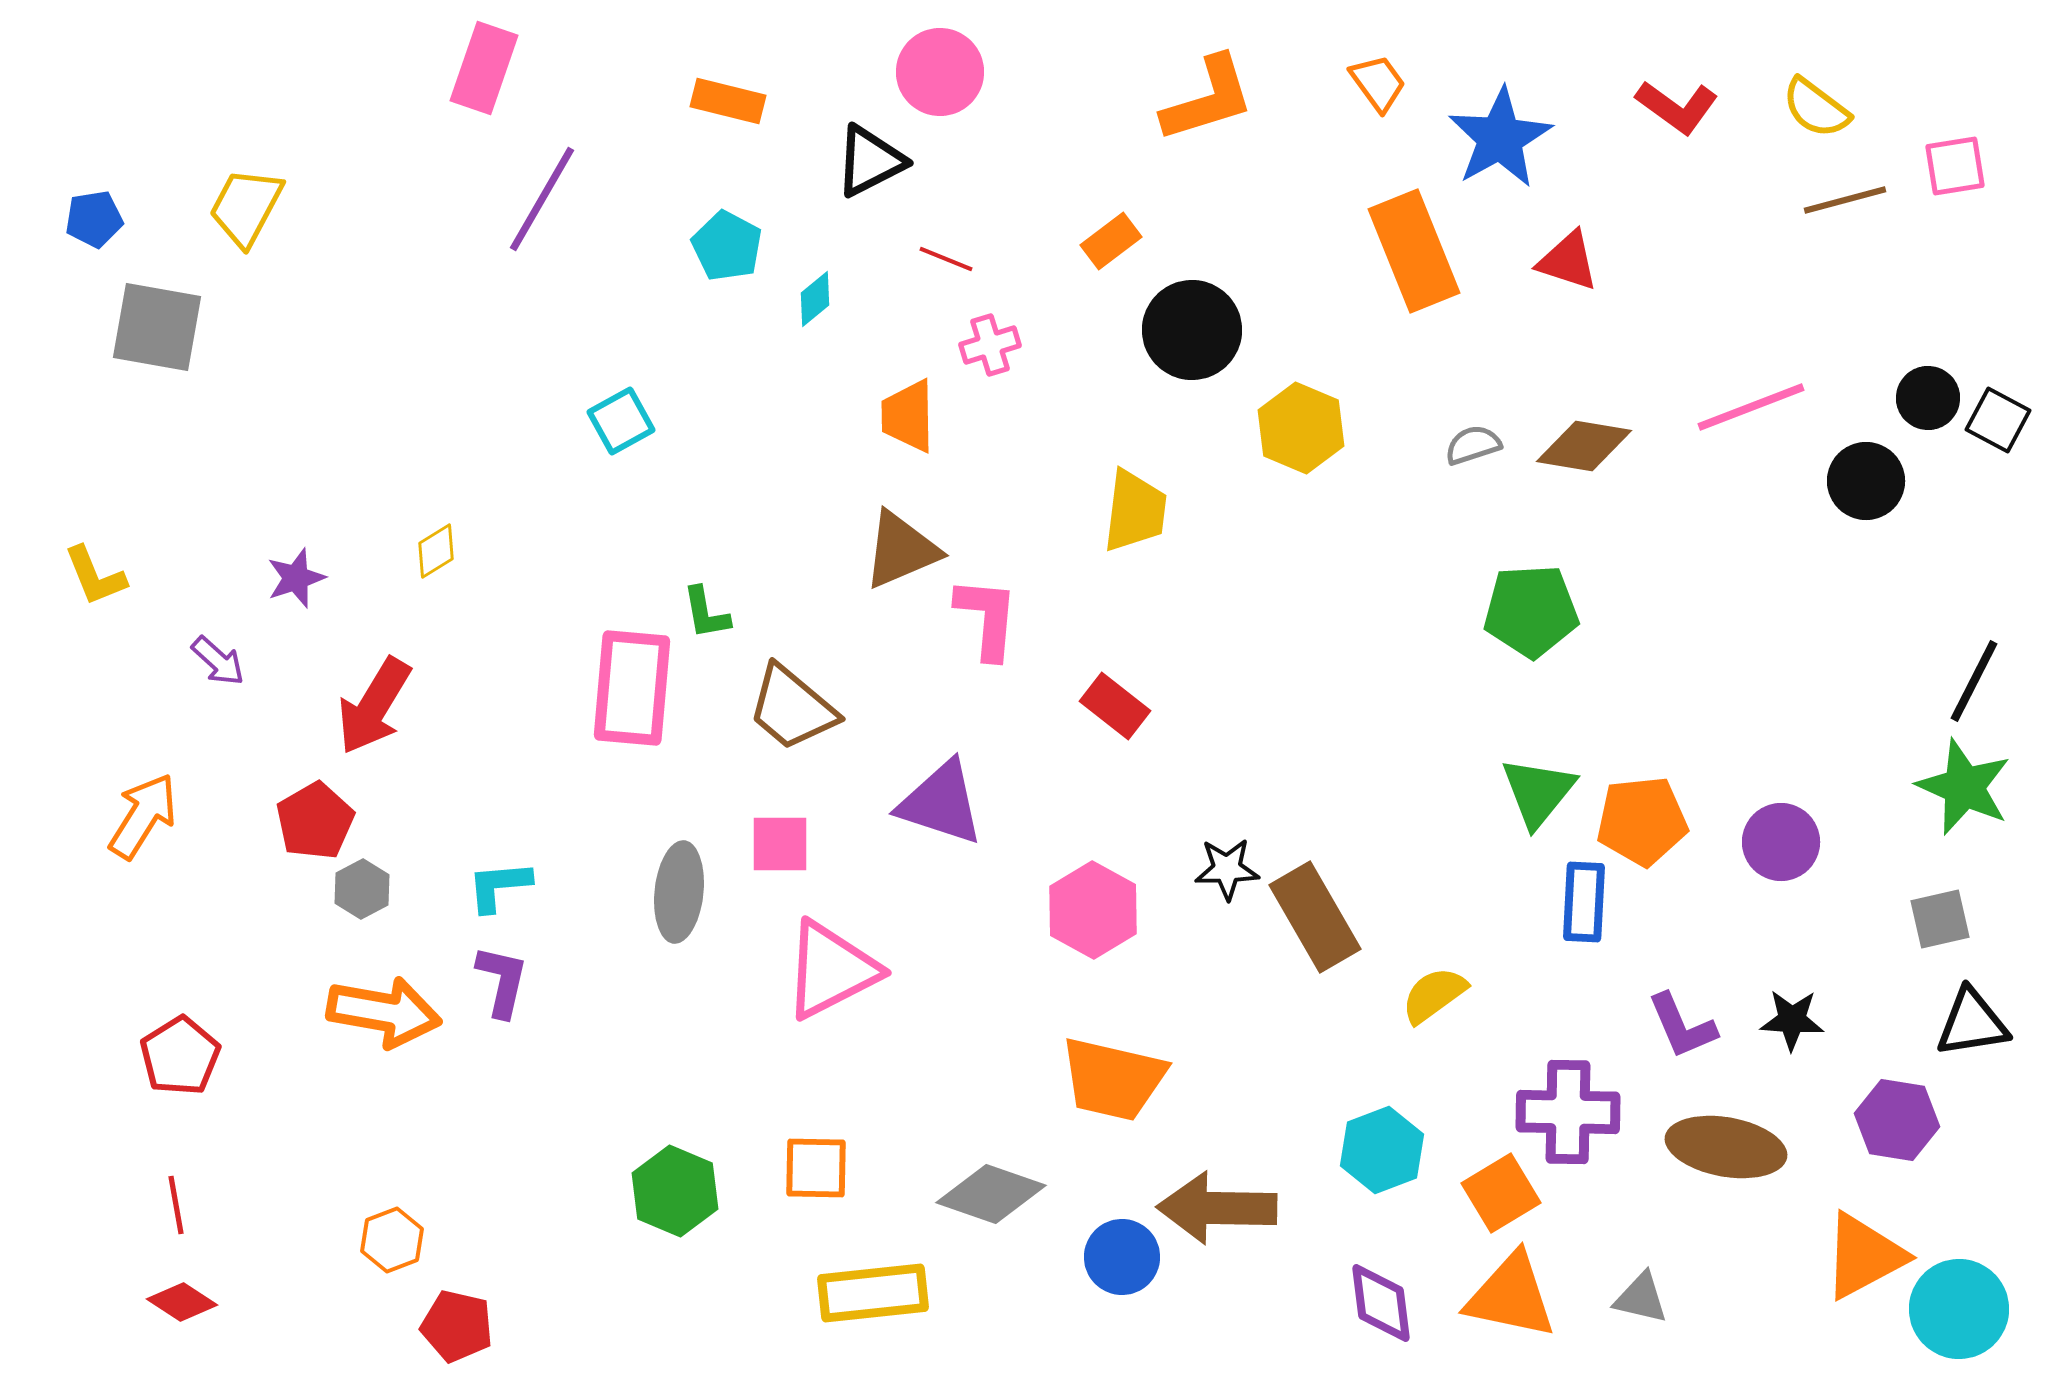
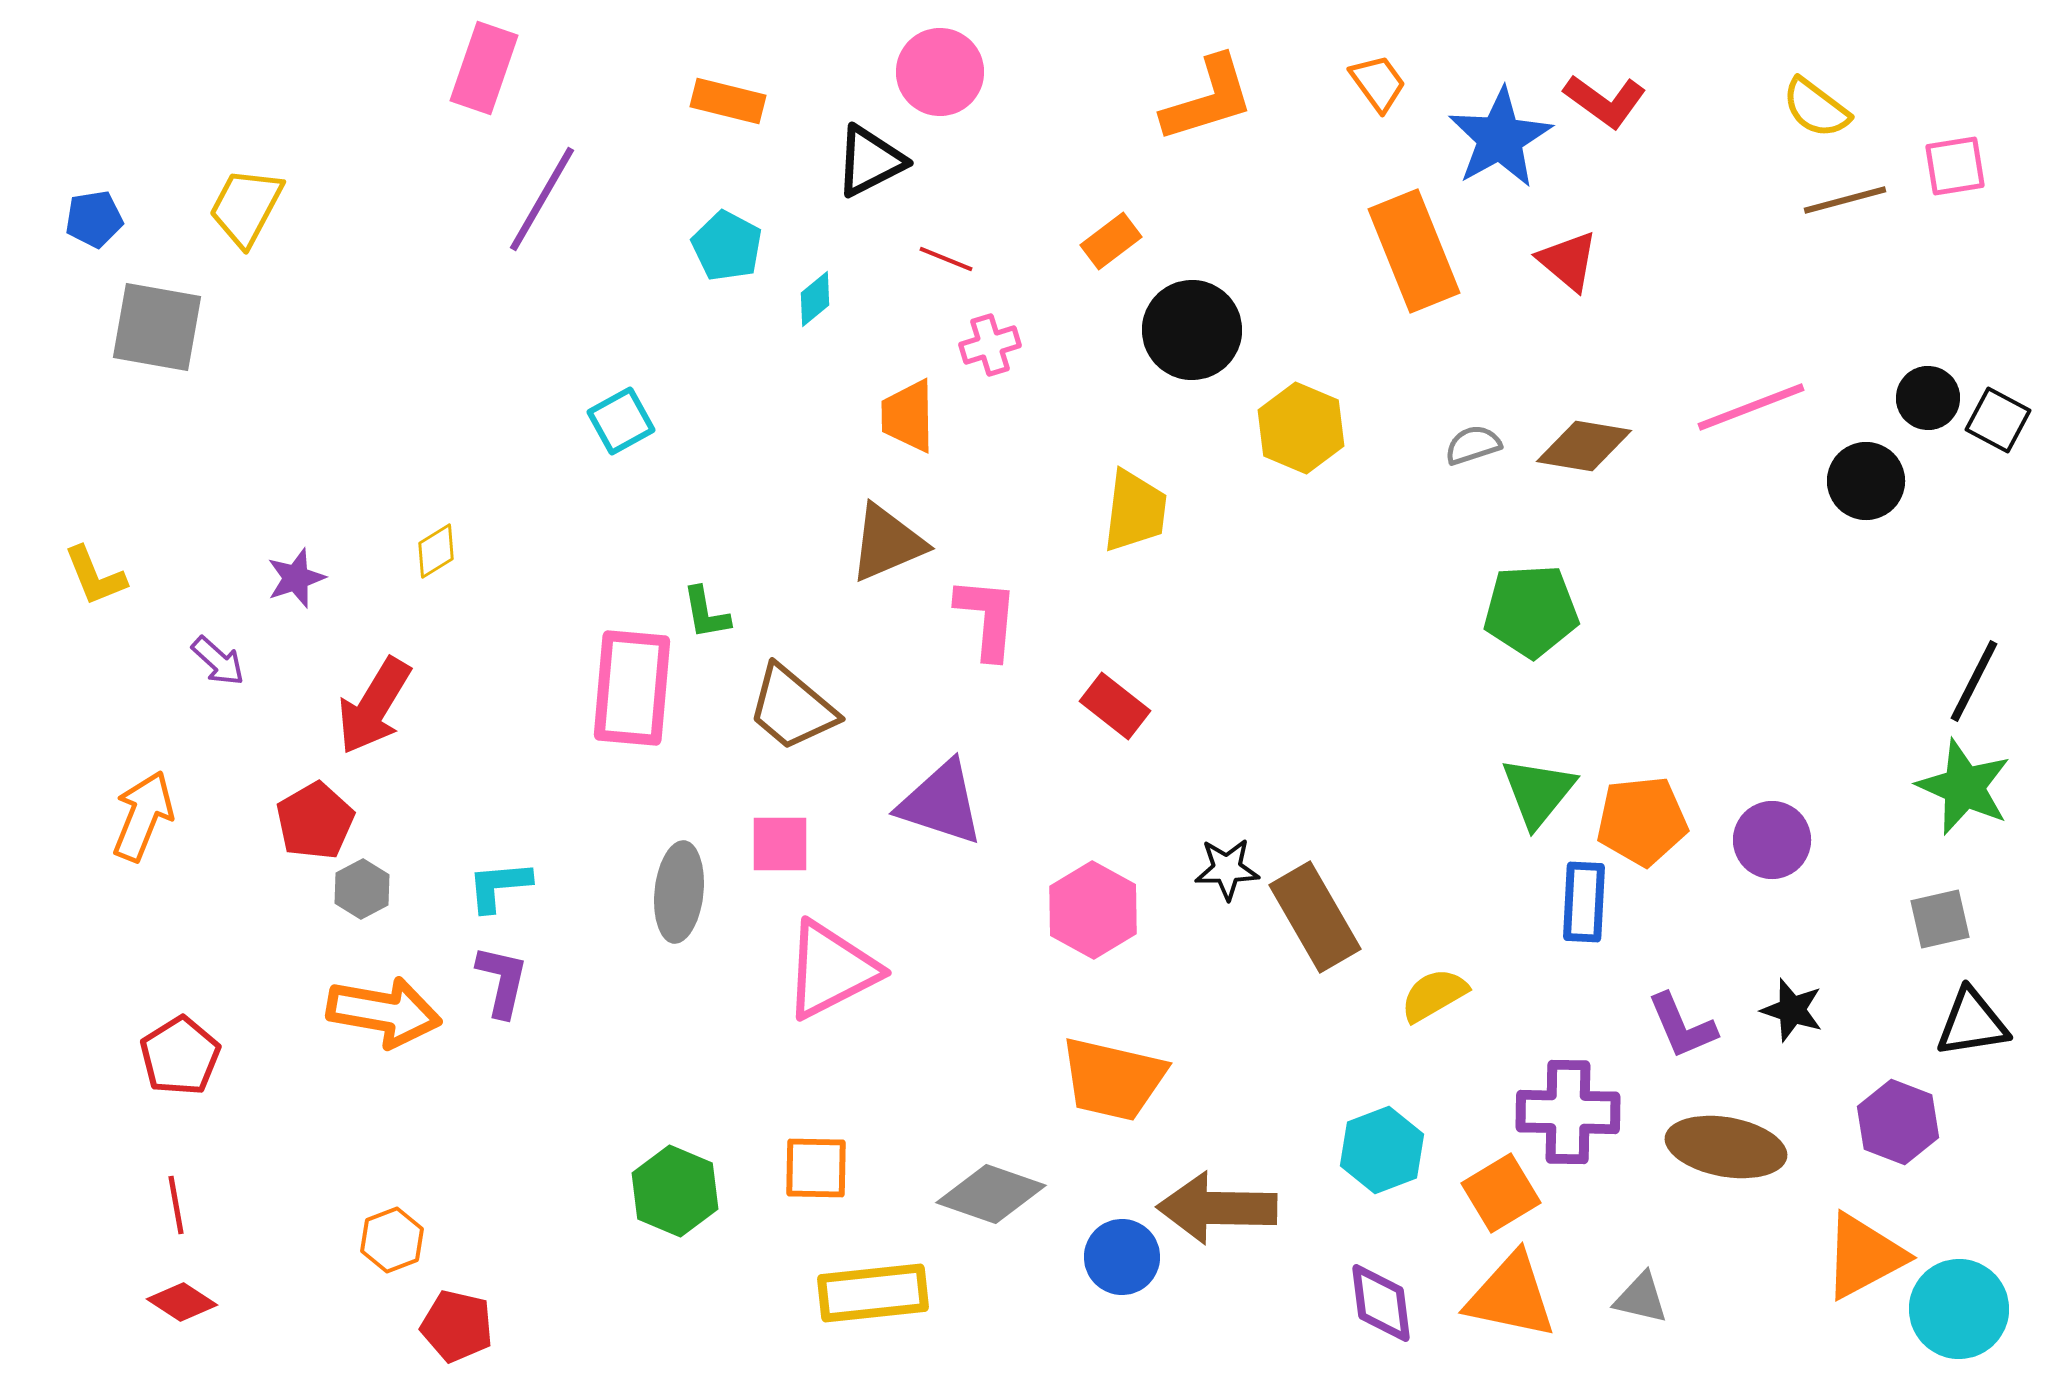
red L-shape at (1677, 107): moved 72 px left, 6 px up
red triangle at (1568, 261): rotated 22 degrees clockwise
brown triangle at (901, 550): moved 14 px left, 7 px up
orange arrow at (143, 816): rotated 10 degrees counterclockwise
purple circle at (1781, 842): moved 9 px left, 2 px up
yellow semicircle at (1434, 995): rotated 6 degrees clockwise
black star at (1792, 1020): moved 10 px up; rotated 14 degrees clockwise
purple hexagon at (1897, 1120): moved 1 px right, 2 px down; rotated 12 degrees clockwise
